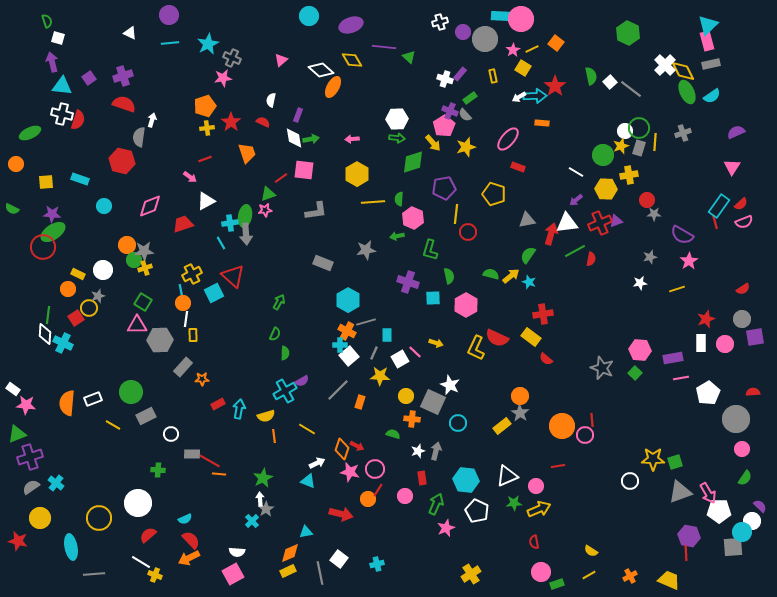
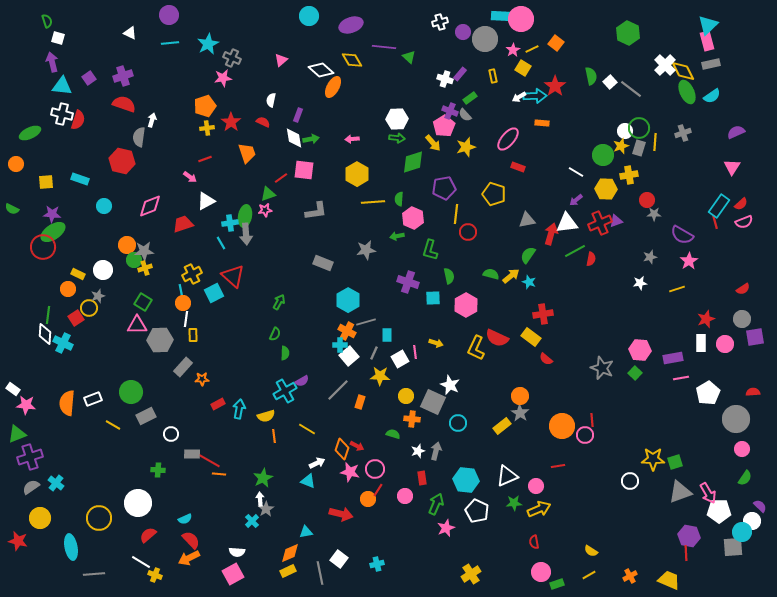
pink line at (415, 352): rotated 40 degrees clockwise
